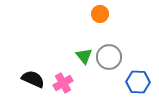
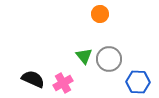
gray circle: moved 2 px down
